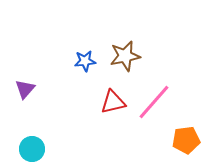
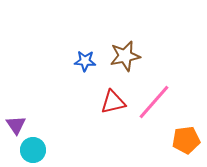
blue star: rotated 10 degrees clockwise
purple triangle: moved 9 px left, 36 px down; rotated 15 degrees counterclockwise
cyan circle: moved 1 px right, 1 px down
